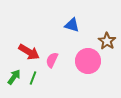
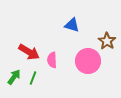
pink semicircle: rotated 28 degrees counterclockwise
